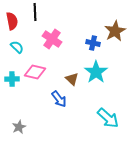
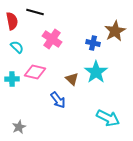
black line: rotated 72 degrees counterclockwise
blue arrow: moved 1 px left, 1 px down
cyan arrow: rotated 15 degrees counterclockwise
